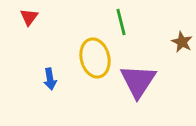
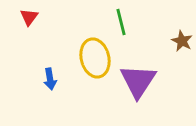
brown star: moved 1 px up
